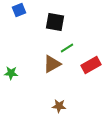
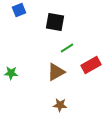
brown triangle: moved 4 px right, 8 px down
brown star: moved 1 px right, 1 px up
